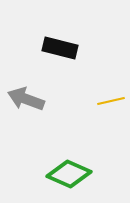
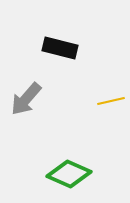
gray arrow: rotated 69 degrees counterclockwise
